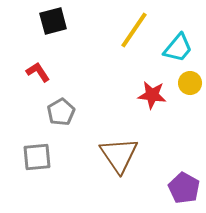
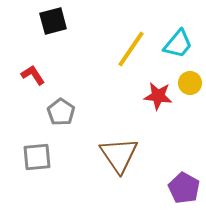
yellow line: moved 3 px left, 19 px down
cyan trapezoid: moved 4 px up
red L-shape: moved 5 px left, 3 px down
red star: moved 6 px right, 1 px down
gray pentagon: rotated 8 degrees counterclockwise
